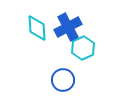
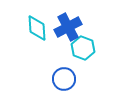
cyan hexagon: rotated 15 degrees counterclockwise
blue circle: moved 1 px right, 1 px up
